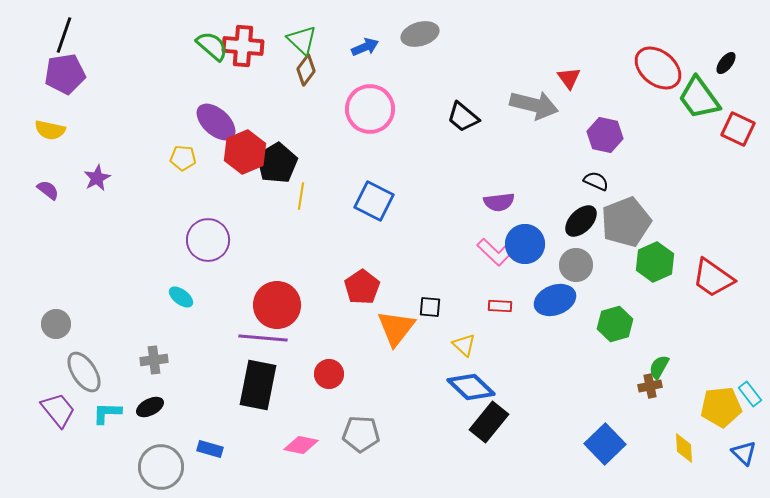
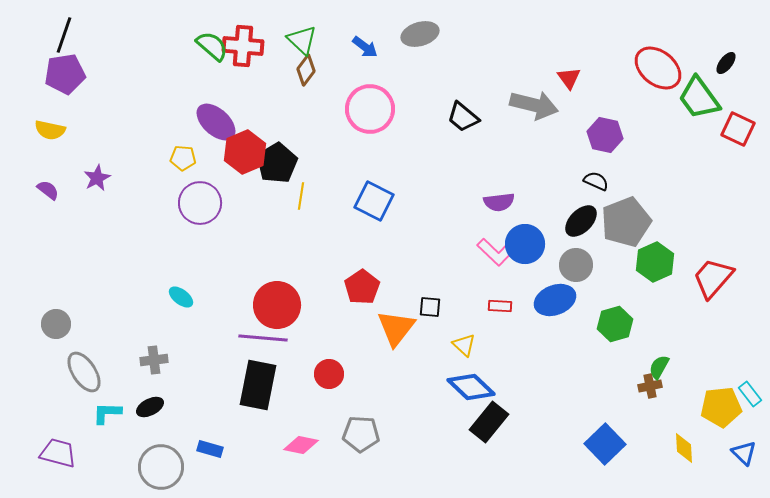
blue arrow at (365, 47): rotated 60 degrees clockwise
purple circle at (208, 240): moved 8 px left, 37 px up
red trapezoid at (713, 278): rotated 96 degrees clockwise
purple trapezoid at (58, 410): moved 43 px down; rotated 36 degrees counterclockwise
